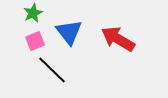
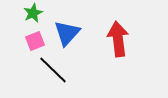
blue triangle: moved 2 px left, 1 px down; rotated 20 degrees clockwise
red arrow: rotated 52 degrees clockwise
black line: moved 1 px right
